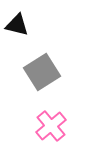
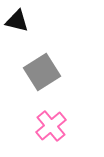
black triangle: moved 4 px up
